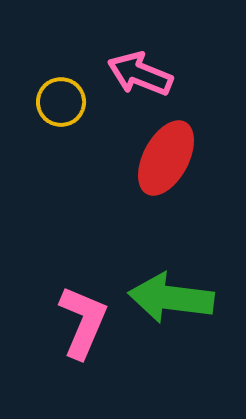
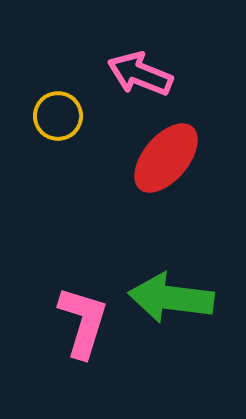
yellow circle: moved 3 px left, 14 px down
red ellipse: rotated 12 degrees clockwise
pink L-shape: rotated 6 degrees counterclockwise
